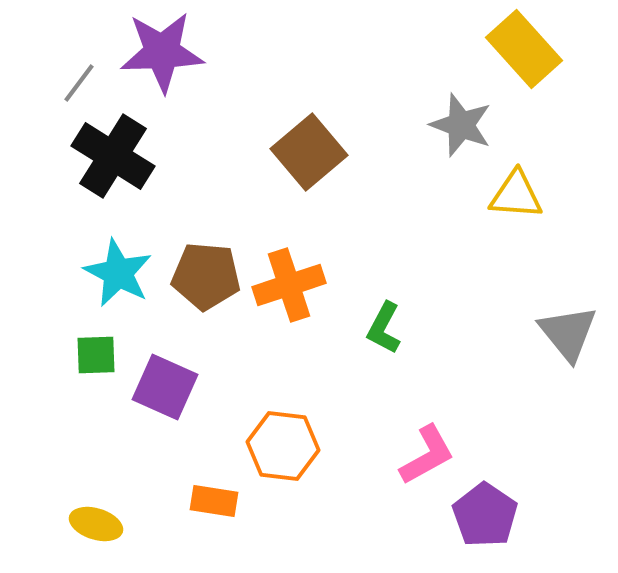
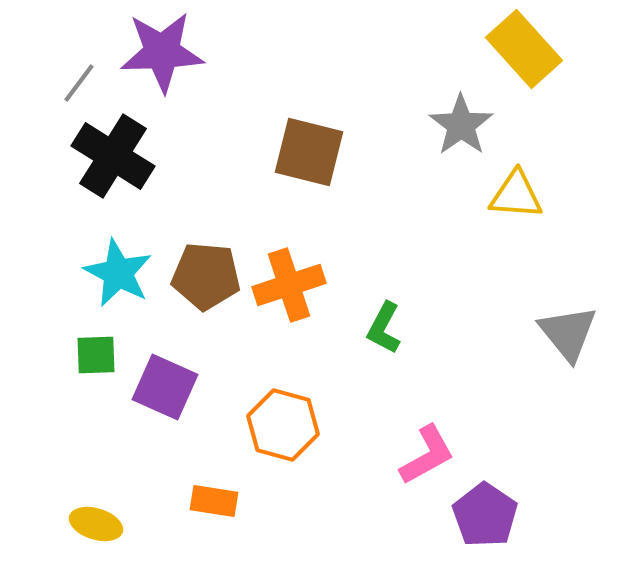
gray star: rotated 16 degrees clockwise
brown square: rotated 36 degrees counterclockwise
orange hexagon: moved 21 px up; rotated 8 degrees clockwise
